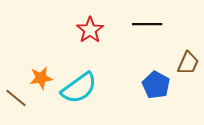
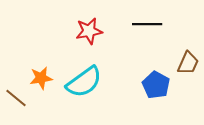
red star: moved 1 px left, 1 px down; rotated 24 degrees clockwise
cyan semicircle: moved 5 px right, 6 px up
